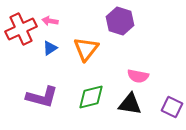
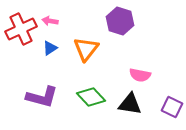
pink semicircle: moved 2 px right, 1 px up
green diamond: rotated 60 degrees clockwise
